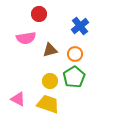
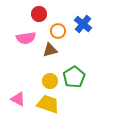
blue cross: moved 3 px right, 2 px up; rotated 12 degrees counterclockwise
orange circle: moved 17 px left, 23 px up
